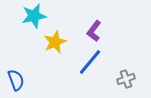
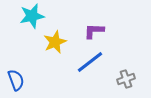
cyan star: moved 2 px left
purple L-shape: rotated 55 degrees clockwise
blue line: rotated 12 degrees clockwise
